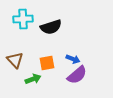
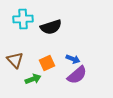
orange square: rotated 14 degrees counterclockwise
